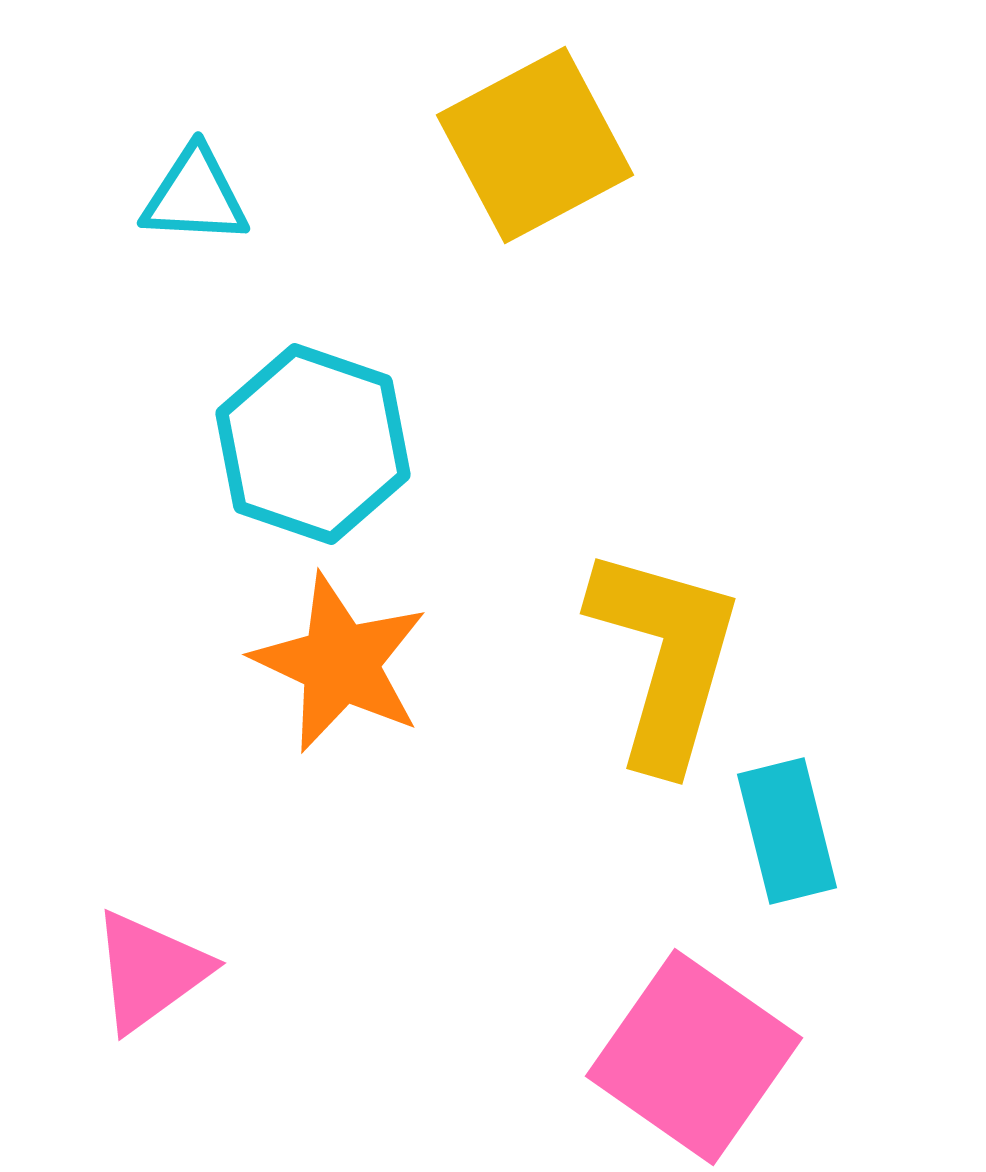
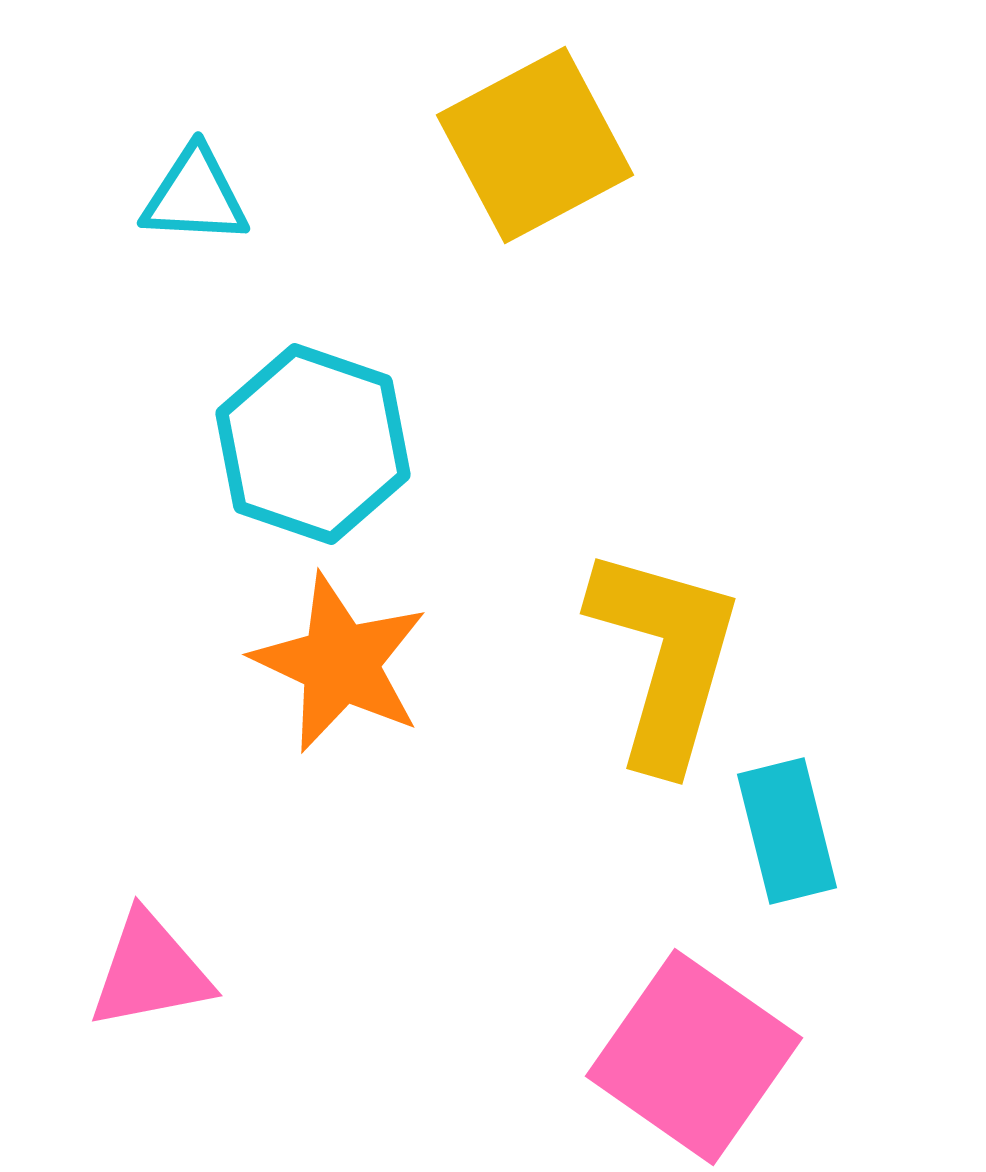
pink triangle: rotated 25 degrees clockwise
